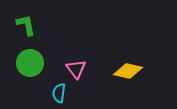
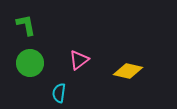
pink triangle: moved 3 px right, 9 px up; rotated 30 degrees clockwise
